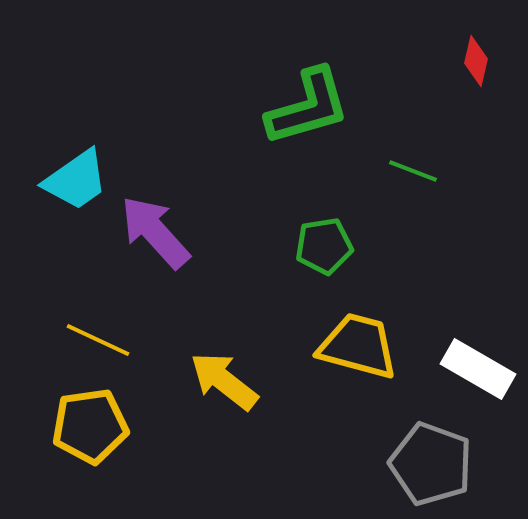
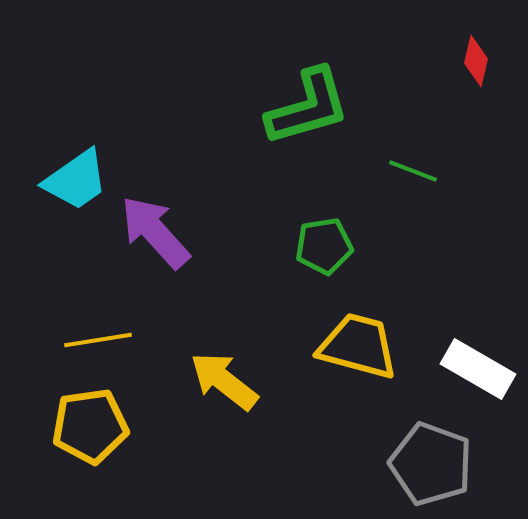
yellow line: rotated 34 degrees counterclockwise
